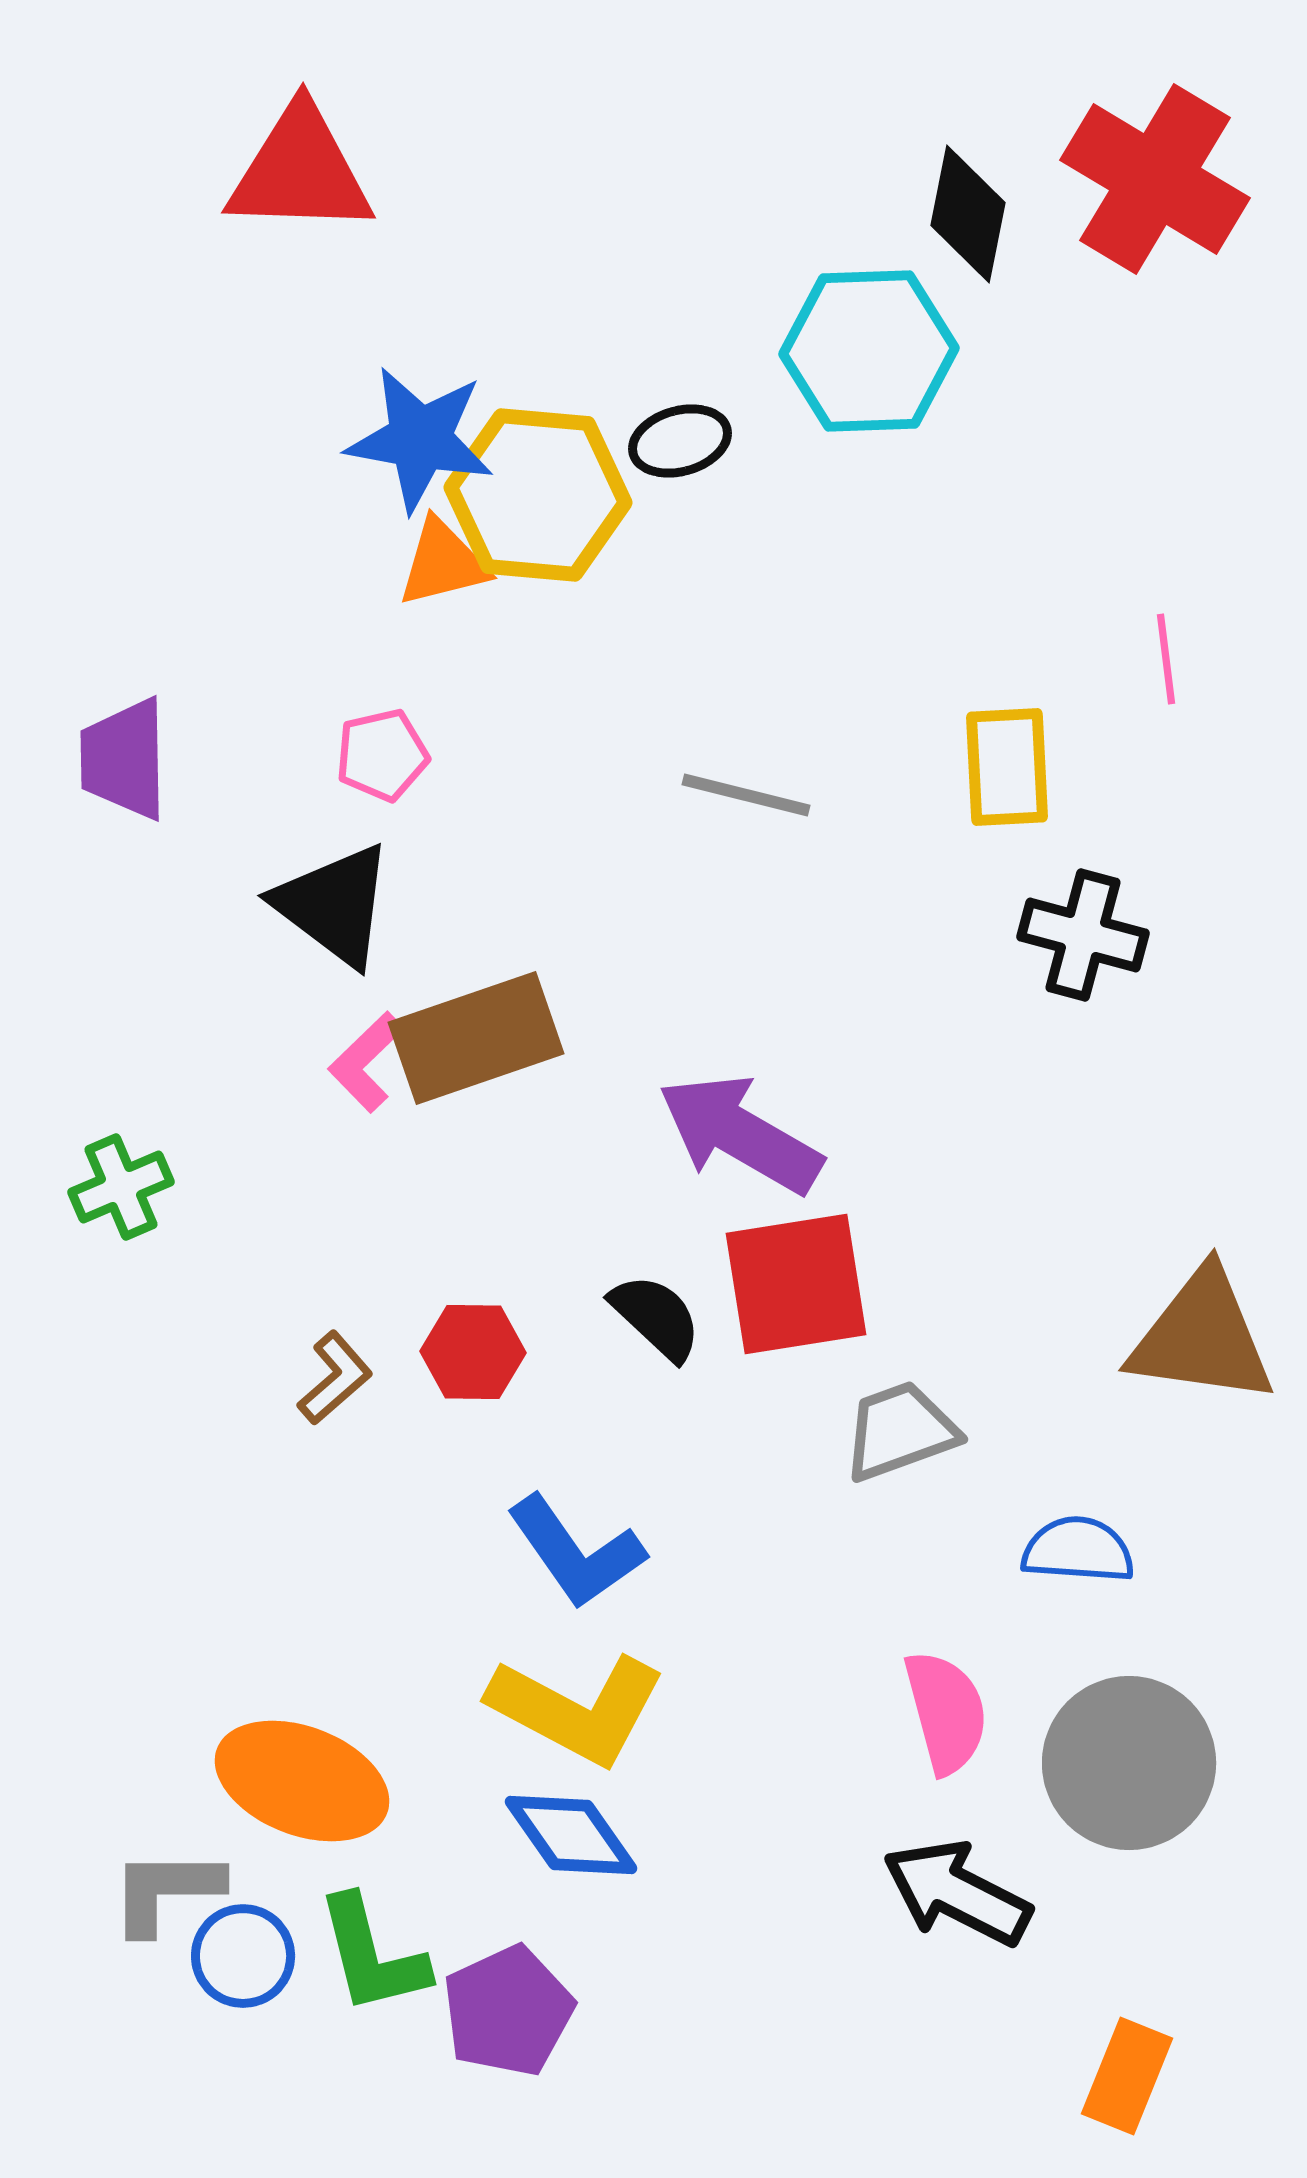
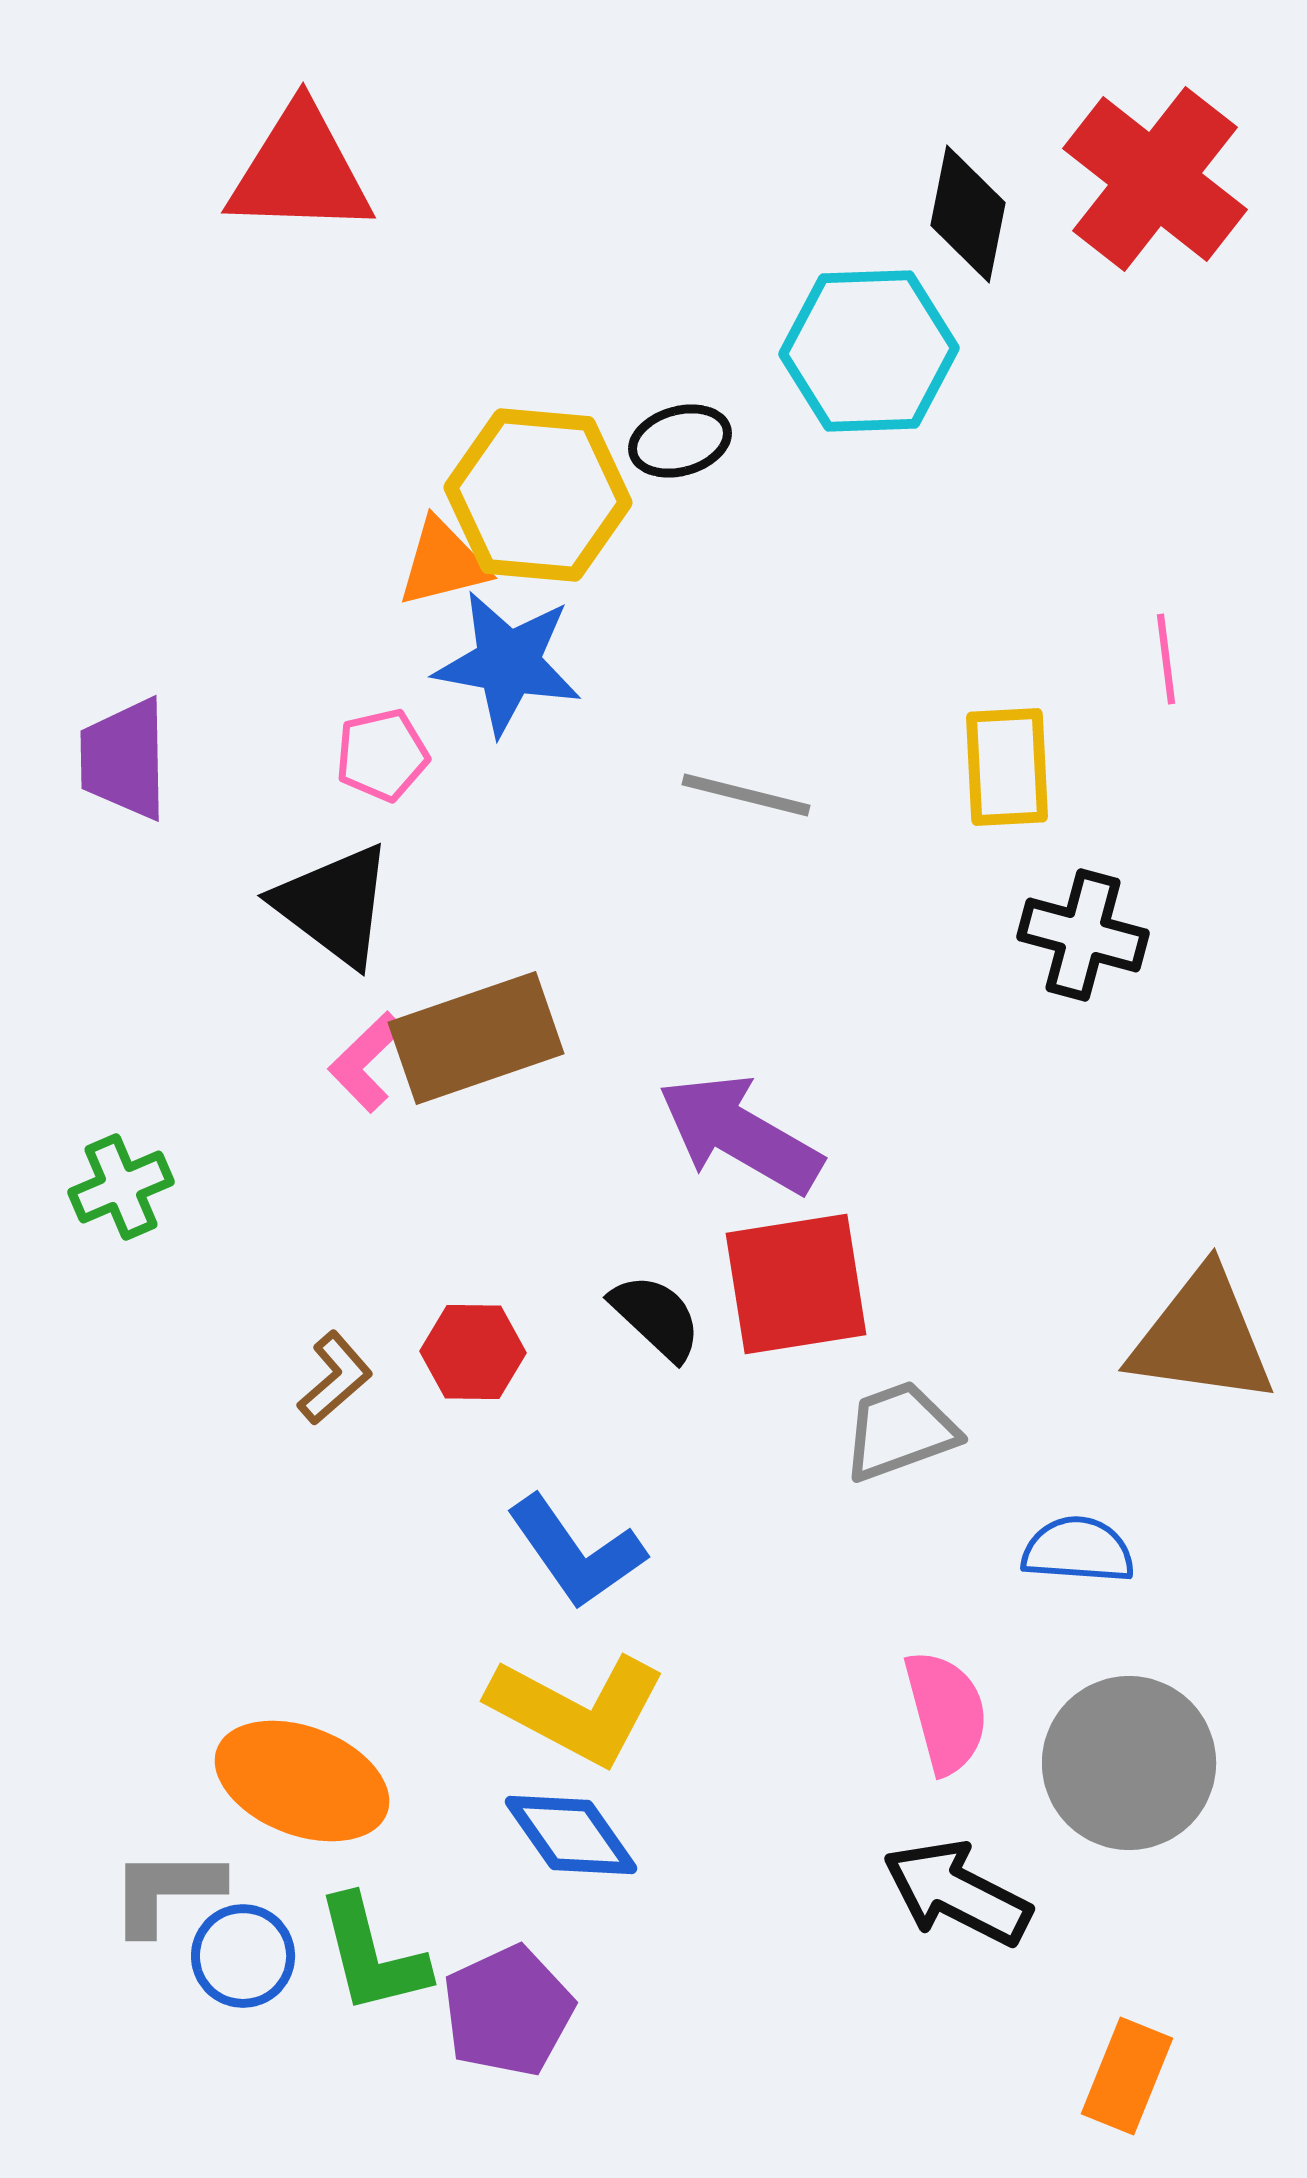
red cross: rotated 7 degrees clockwise
blue star: moved 88 px right, 224 px down
